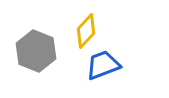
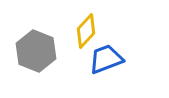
blue trapezoid: moved 3 px right, 6 px up
